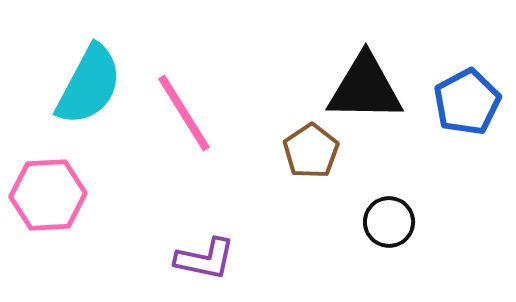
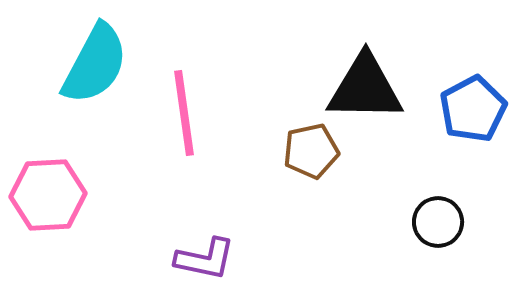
cyan semicircle: moved 6 px right, 21 px up
blue pentagon: moved 6 px right, 7 px down
pink line: rotated 24 degrees clockwise
brown pentagon: rotated 22 degrees clockwise
black circle: moved 49 px right
